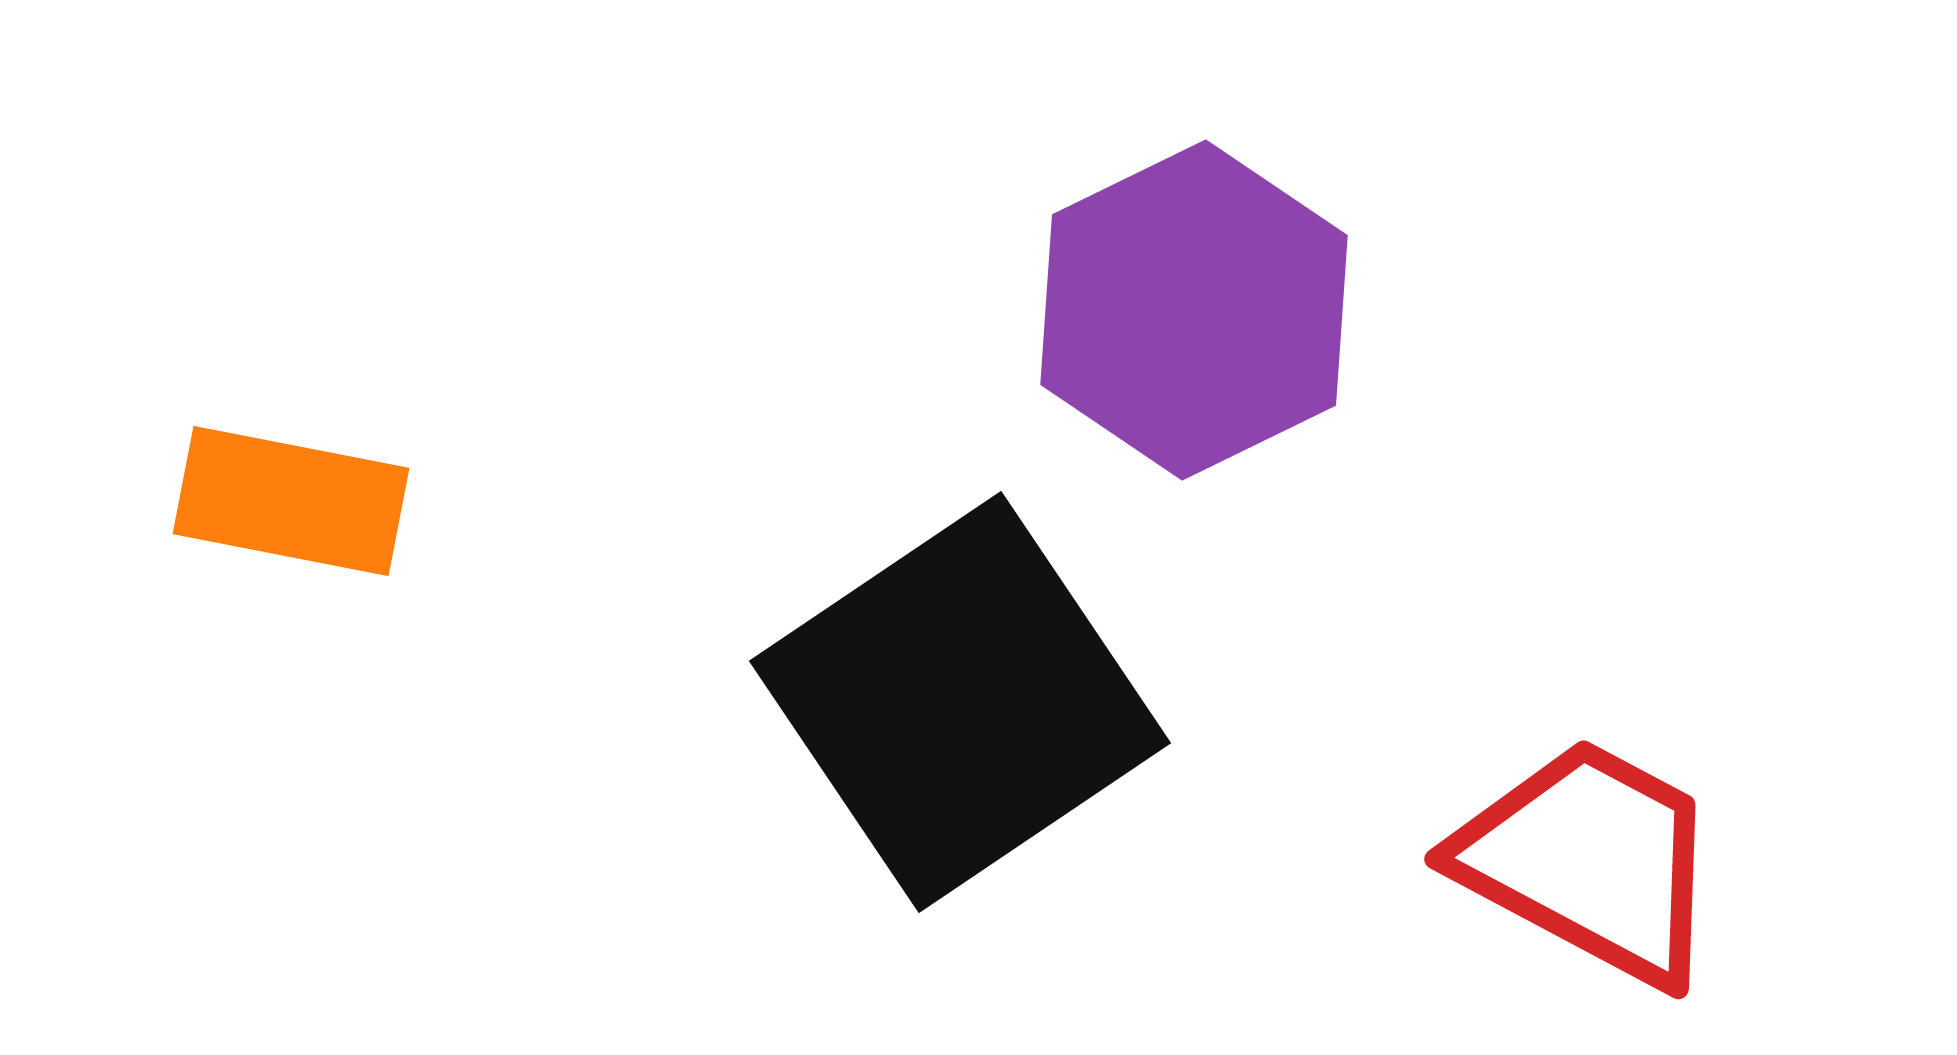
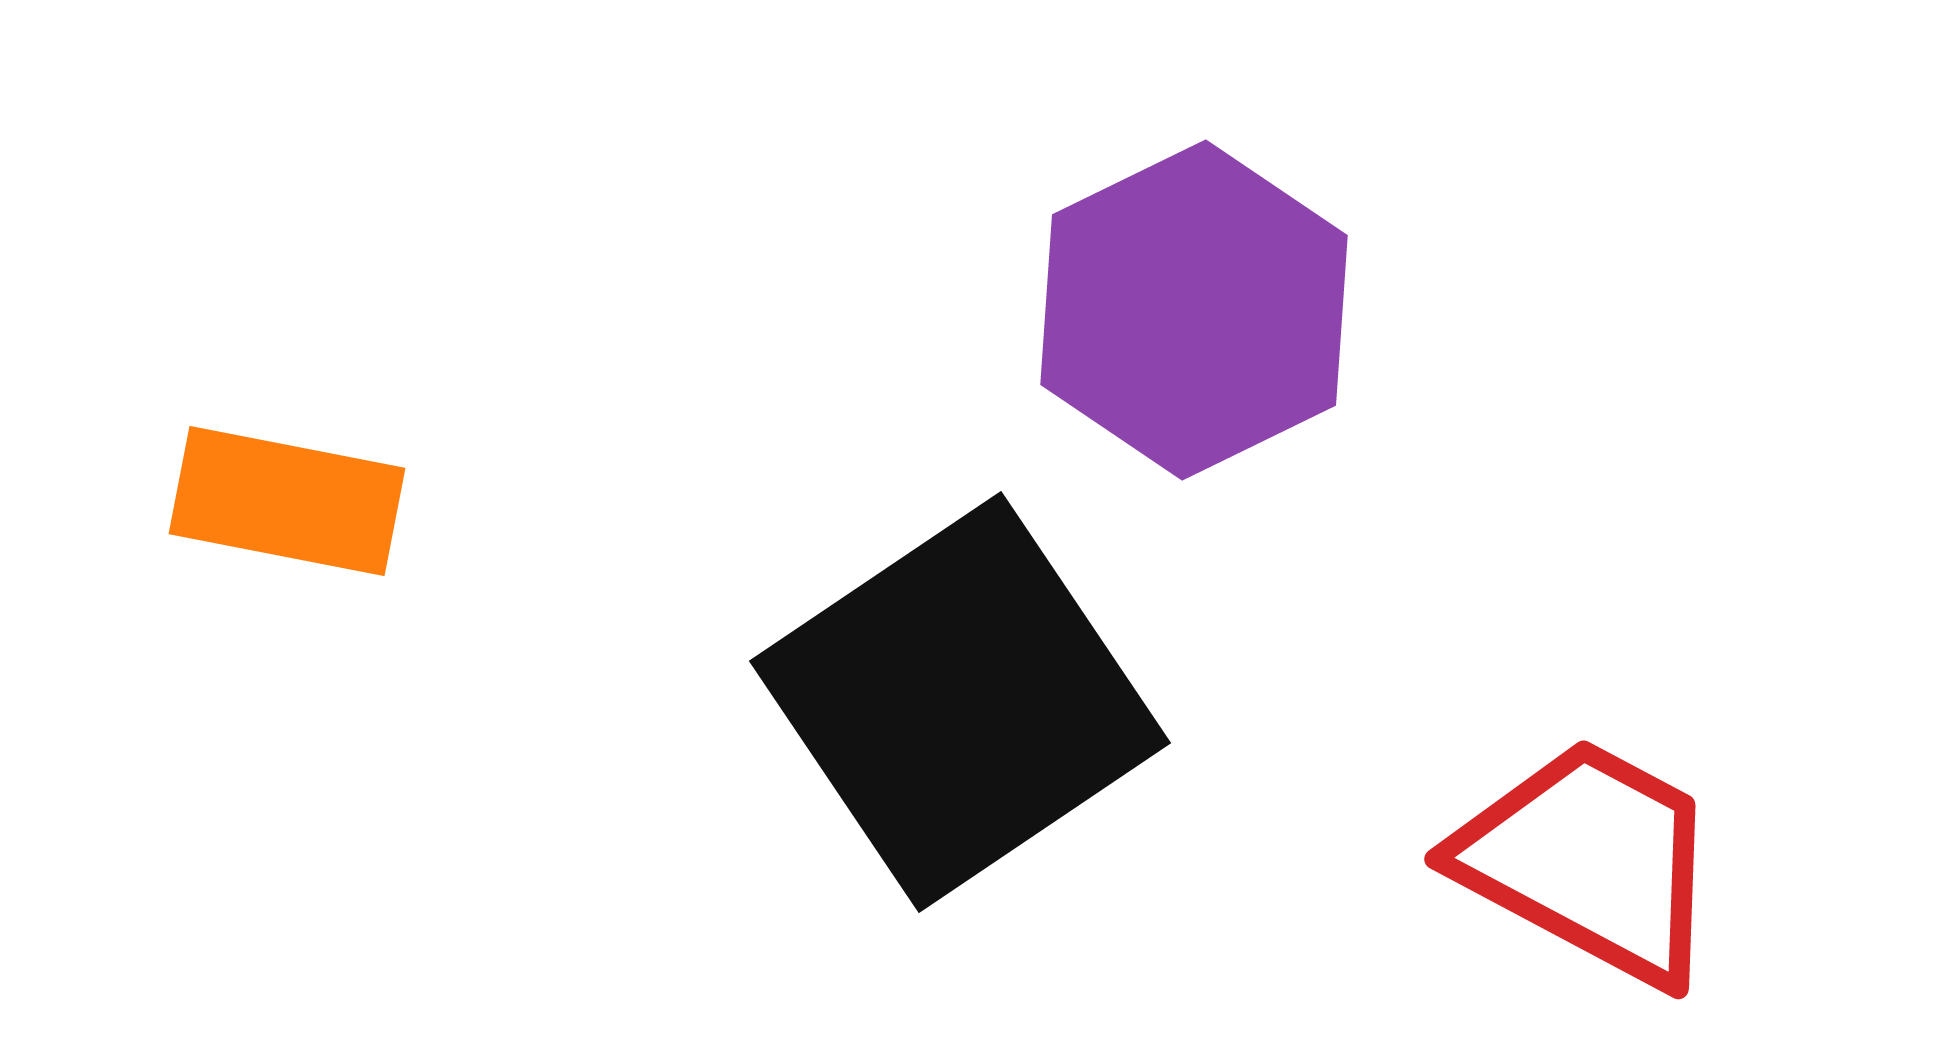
orange rectangle: moved 4 px left
